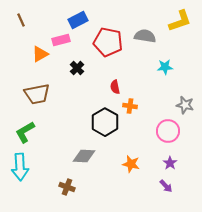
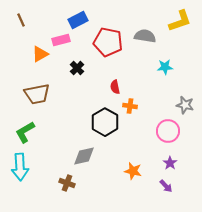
gray diamond: rotated 15 degrees counterclockwise
orange star: moved 2 px right, 7 px down
brown cross: moved 4 px up
